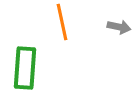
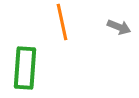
gray arrow: rotated 10 degrees clockwise
